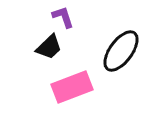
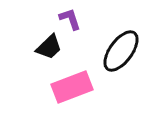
purple L-shape: moved 7 px right, 2 px down
